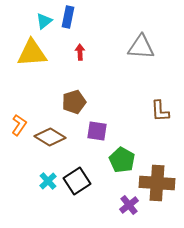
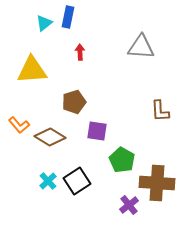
cyan triangle: moved 2 px down
yellow triangle: moved 17 px down
orange L-shape: rotated 105 degrees clockwise
